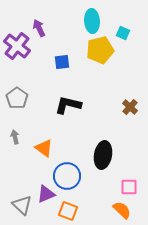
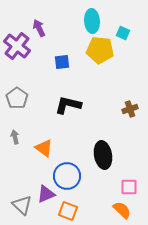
yellow pentagon: rotated 20 degrees clockwise
brown cross: moved 2 px down; rotated 28 degrees clockwise
black ellipse: rotated 20 degrees counterclockwise
